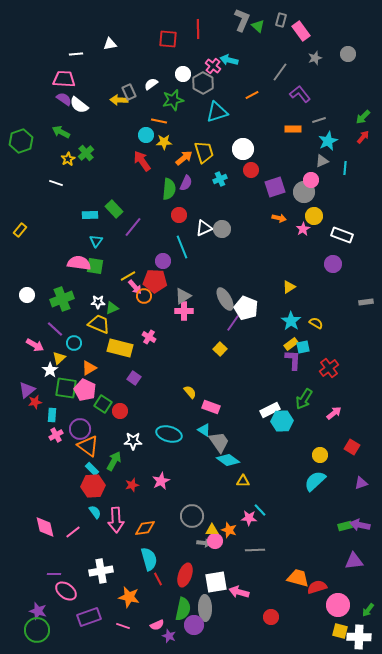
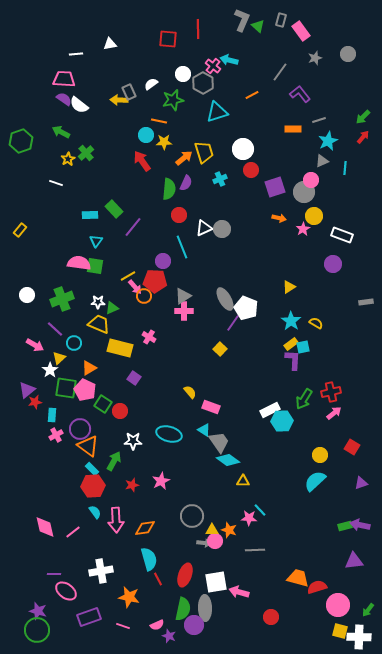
red cross at (329, 368): moved 2 px right, 24 px down; rotated 24 degrees clockwise
